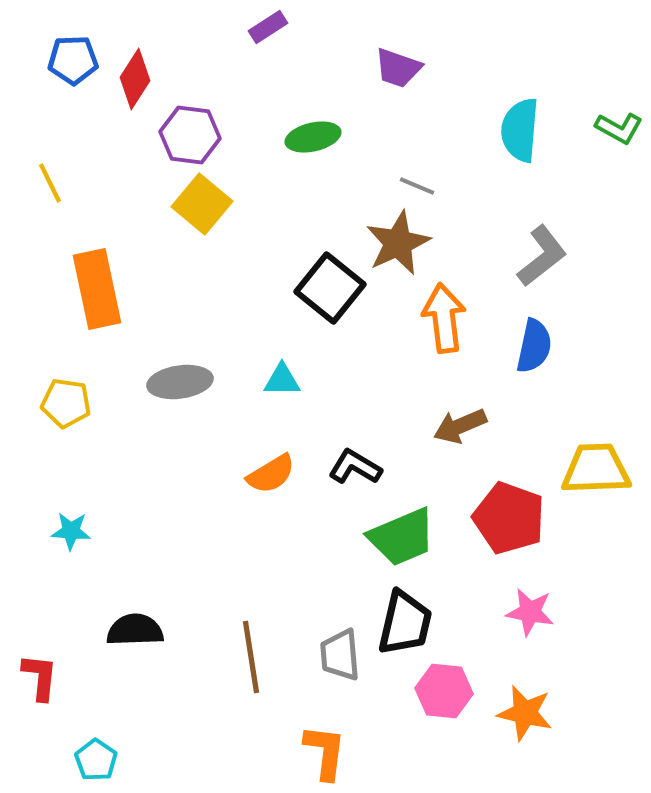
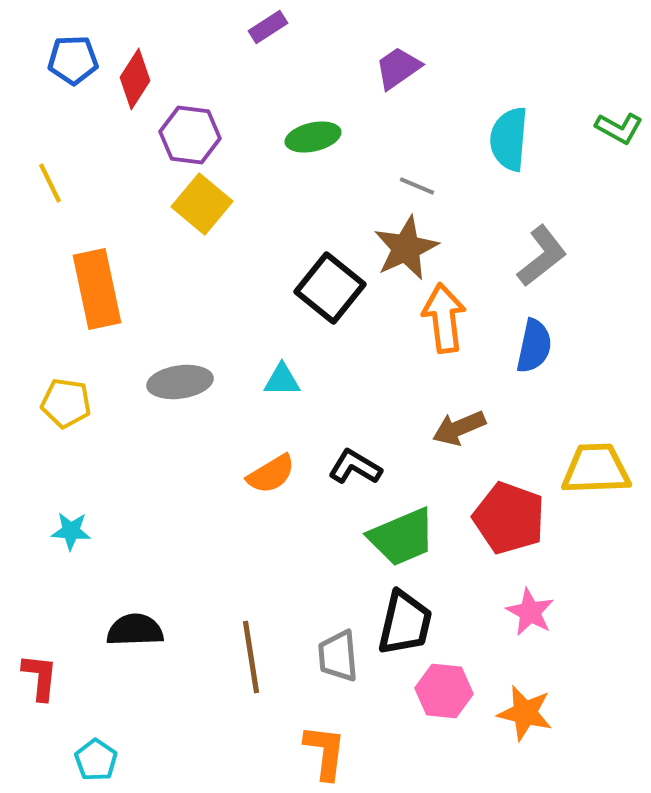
purple trapezoid: rotated 126 degrees clockwise
cyan semicircle: moved 11 px left, 9 px down
brown star: moved 8 px right, 5 px down
brown arrow: moved 1 px left, 2 px down
pink star: rotated 18 degrees clockwise
gray trapezoid: moved 2 px left, 1 px down
